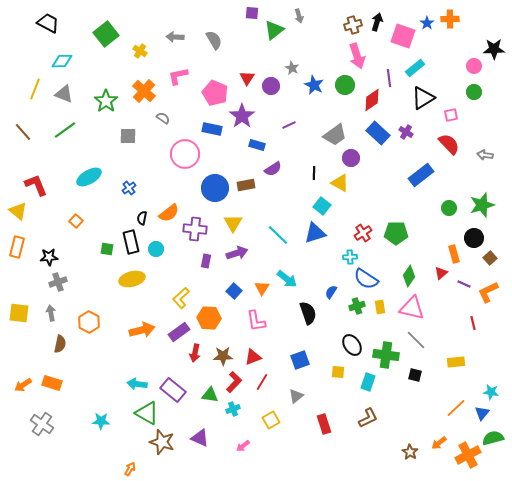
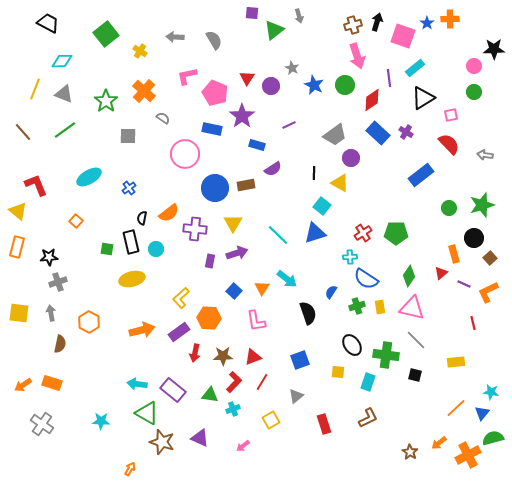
pink L-shape at (178, 76): moved 9 px right
purple rectangle at (206, 261): moved 4 px right
